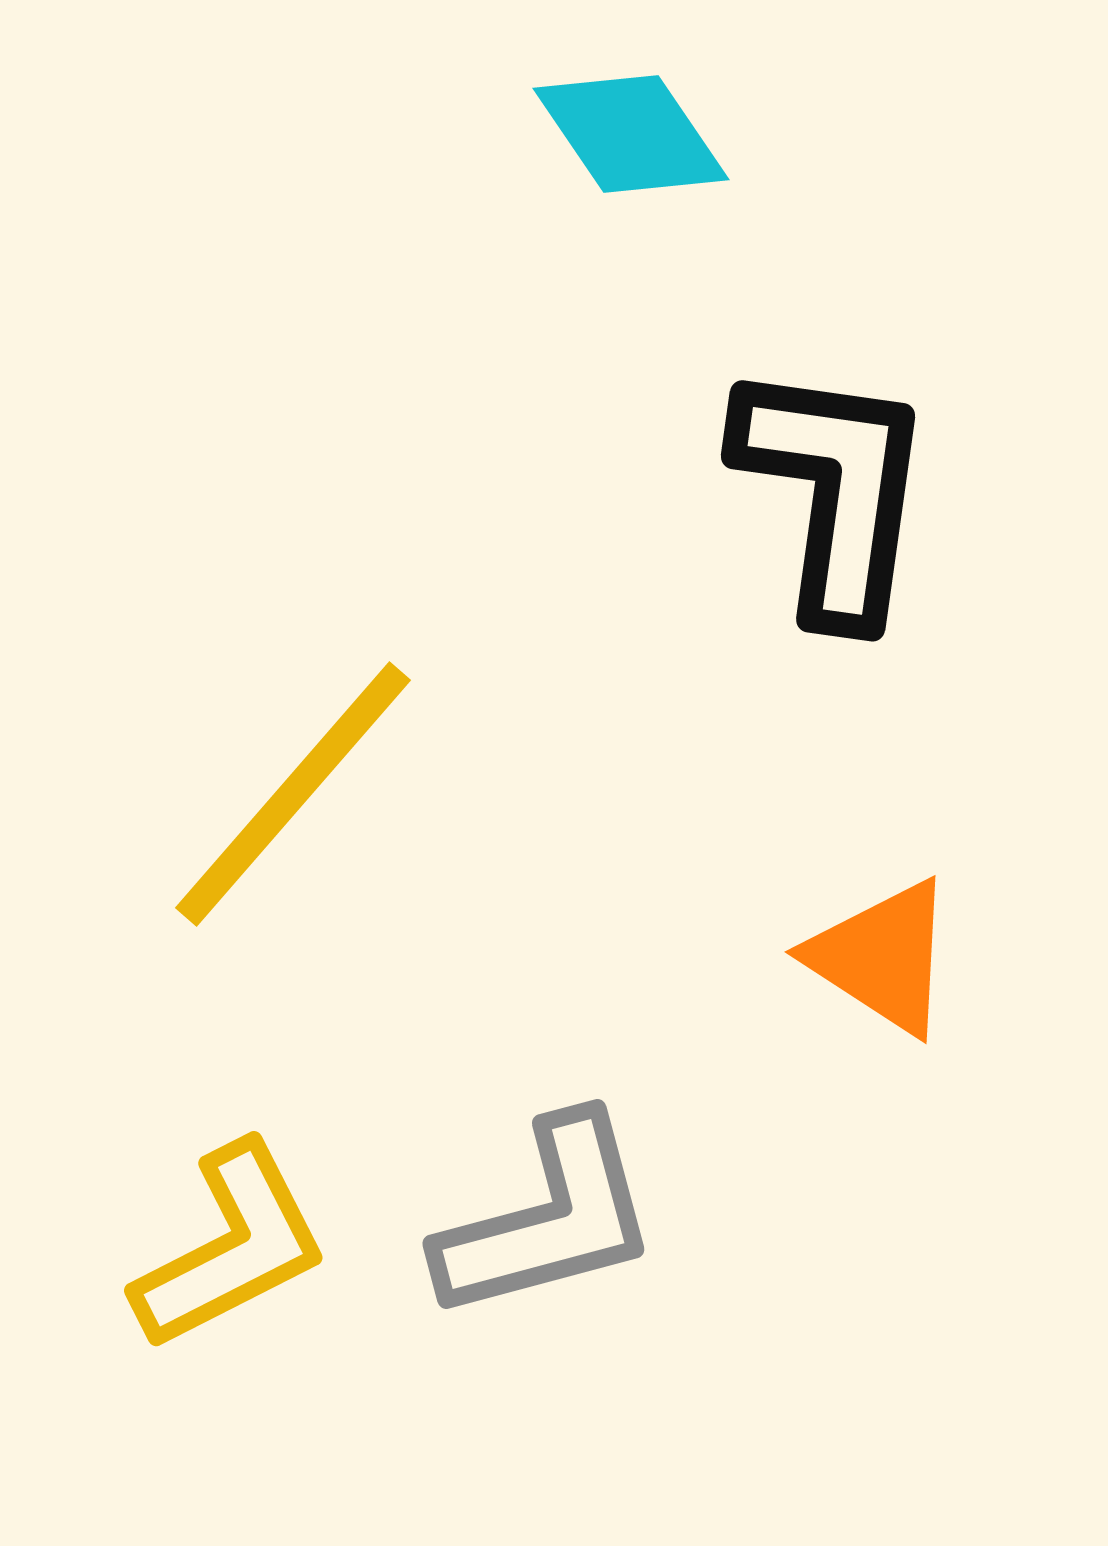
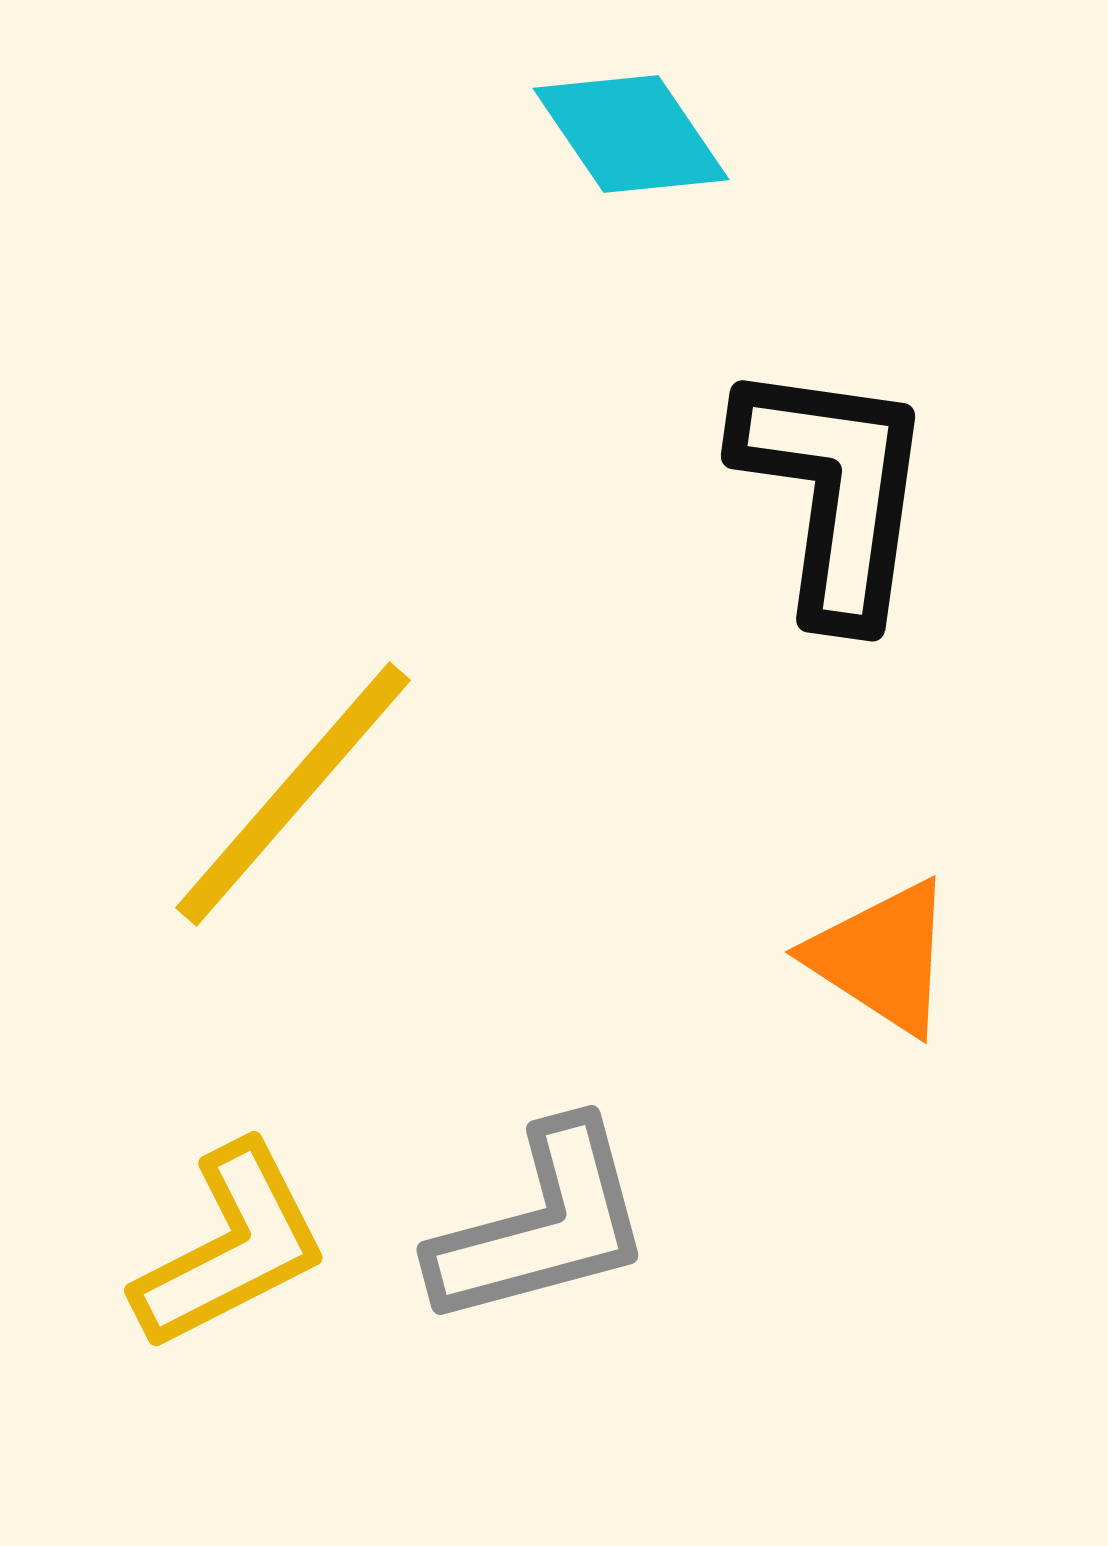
gray L-shape: moved 6 px left, 6 px down
